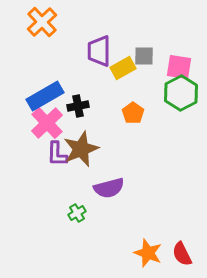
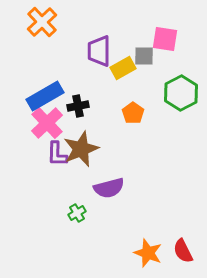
pink square: moved 14 px left, 28 px up
red semicircle: moved 1 px right, 3 px up
